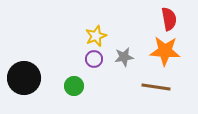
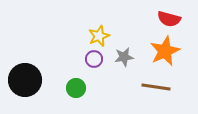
red semicircle: rotated 115 degrees clockwise
yellow star: moved 3 px right
orange star: rotated 28 degrees counterclockwise
black circle: moved 1 px right, 2 px down
green circle: moved 2 px right, 2 px down
